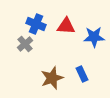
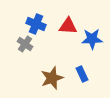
red triangle: moved 2 px right
blue star: moved 2 px left, 2 px down
gray cross: rotated 14 degrees counterclockwise
